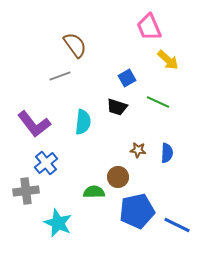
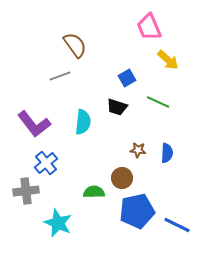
brown circle: moved 4 px right, 1 px down
